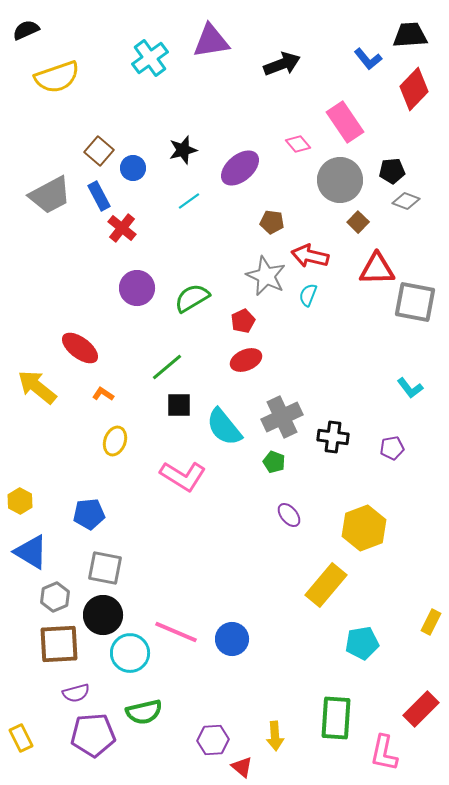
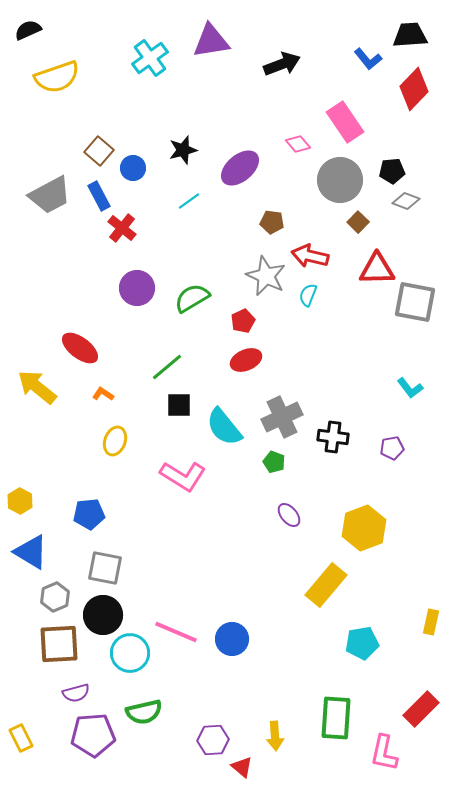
black semicircle at (26, 30): moved 2 px right
yellow rectangle at (431, 622): rotated 15 degrees counterclockwise
